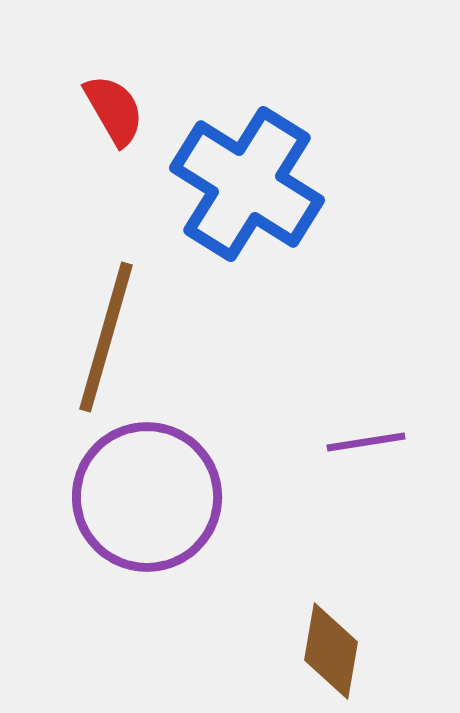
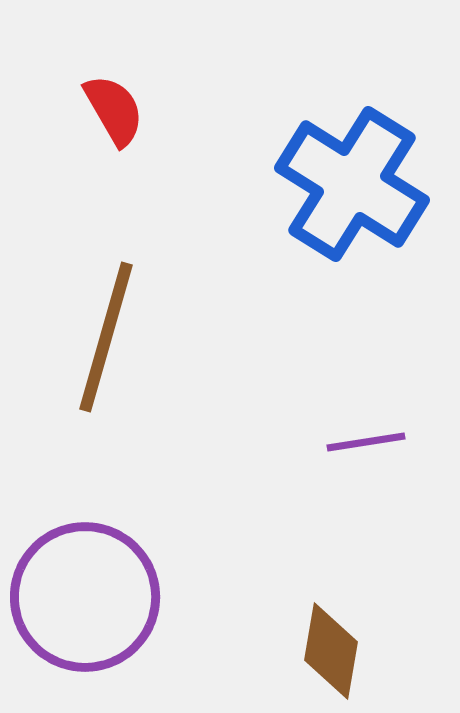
blue cross: moved 105 px right
purple circle: moved 62 px left, 100 px down
